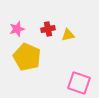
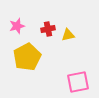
pink star: moved 3 px up
yellow pentagon: rotated 20 degrees clockwise
pink square: moved 1 px left, 1 px up; rotated 30 degrees counterclockwise
